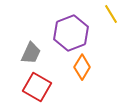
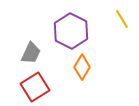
yellow line: moved 11 px right, 5 px down
purple hexagon: moved 2 px up; rotated 12 degrees counterclockwise
red square: moved 2 px left; rotated 28 degrees clockwise
